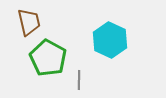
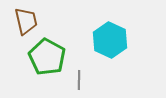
brown trapezoid: moved 3 px left, 1 px up
green pentagon: moved 1 px left, 1 px up
